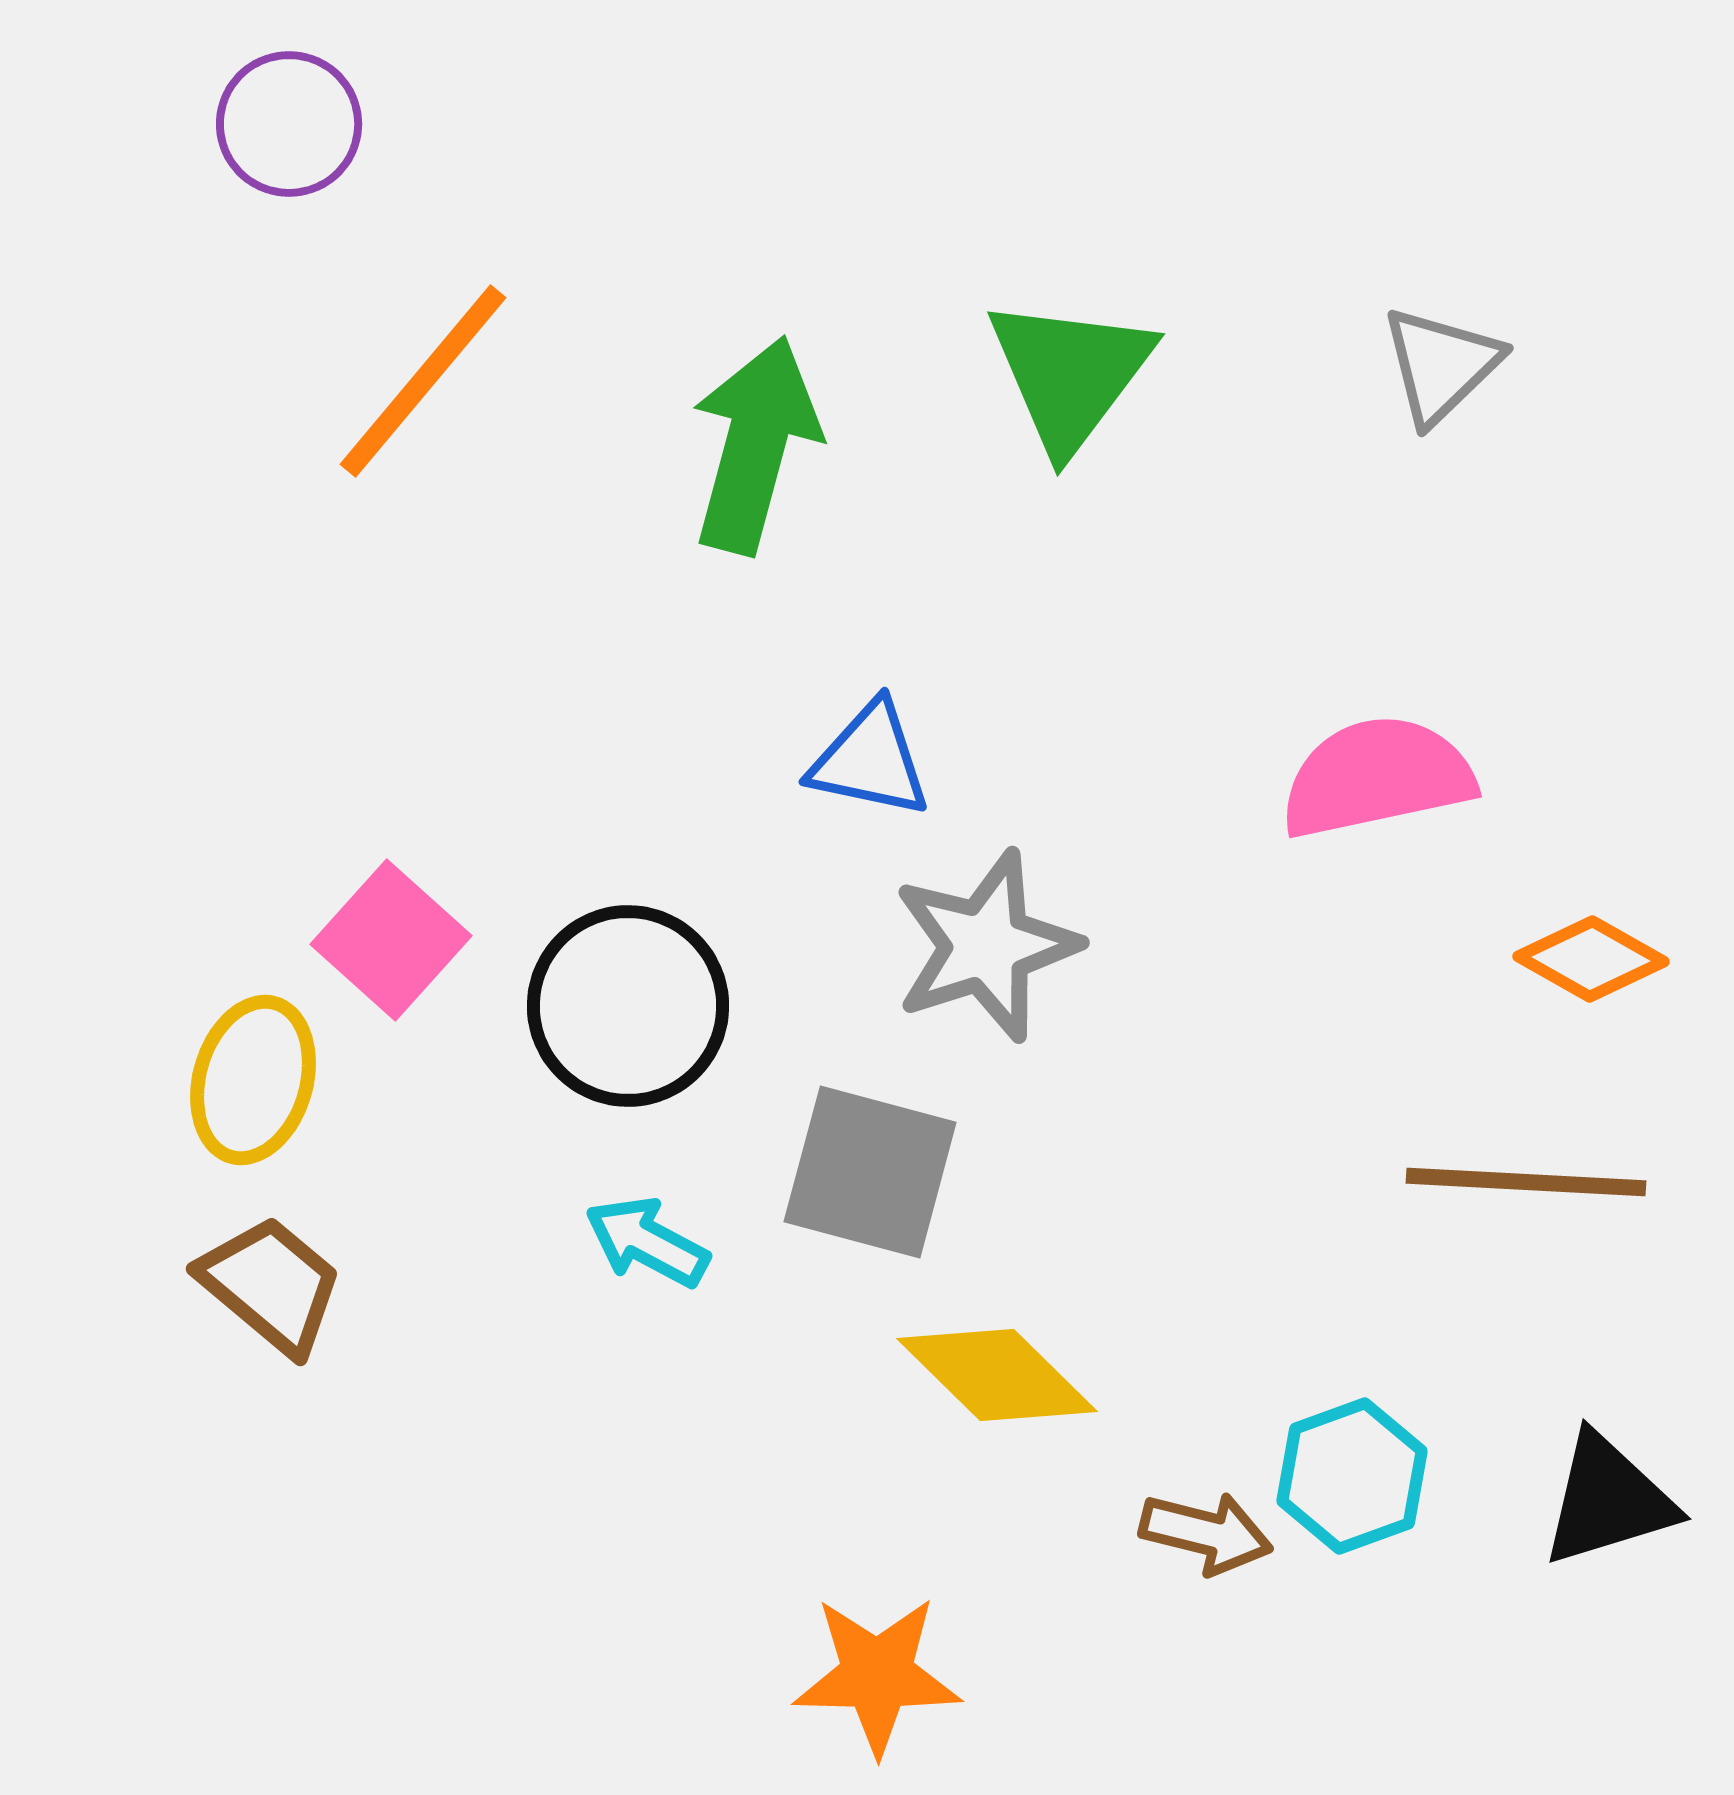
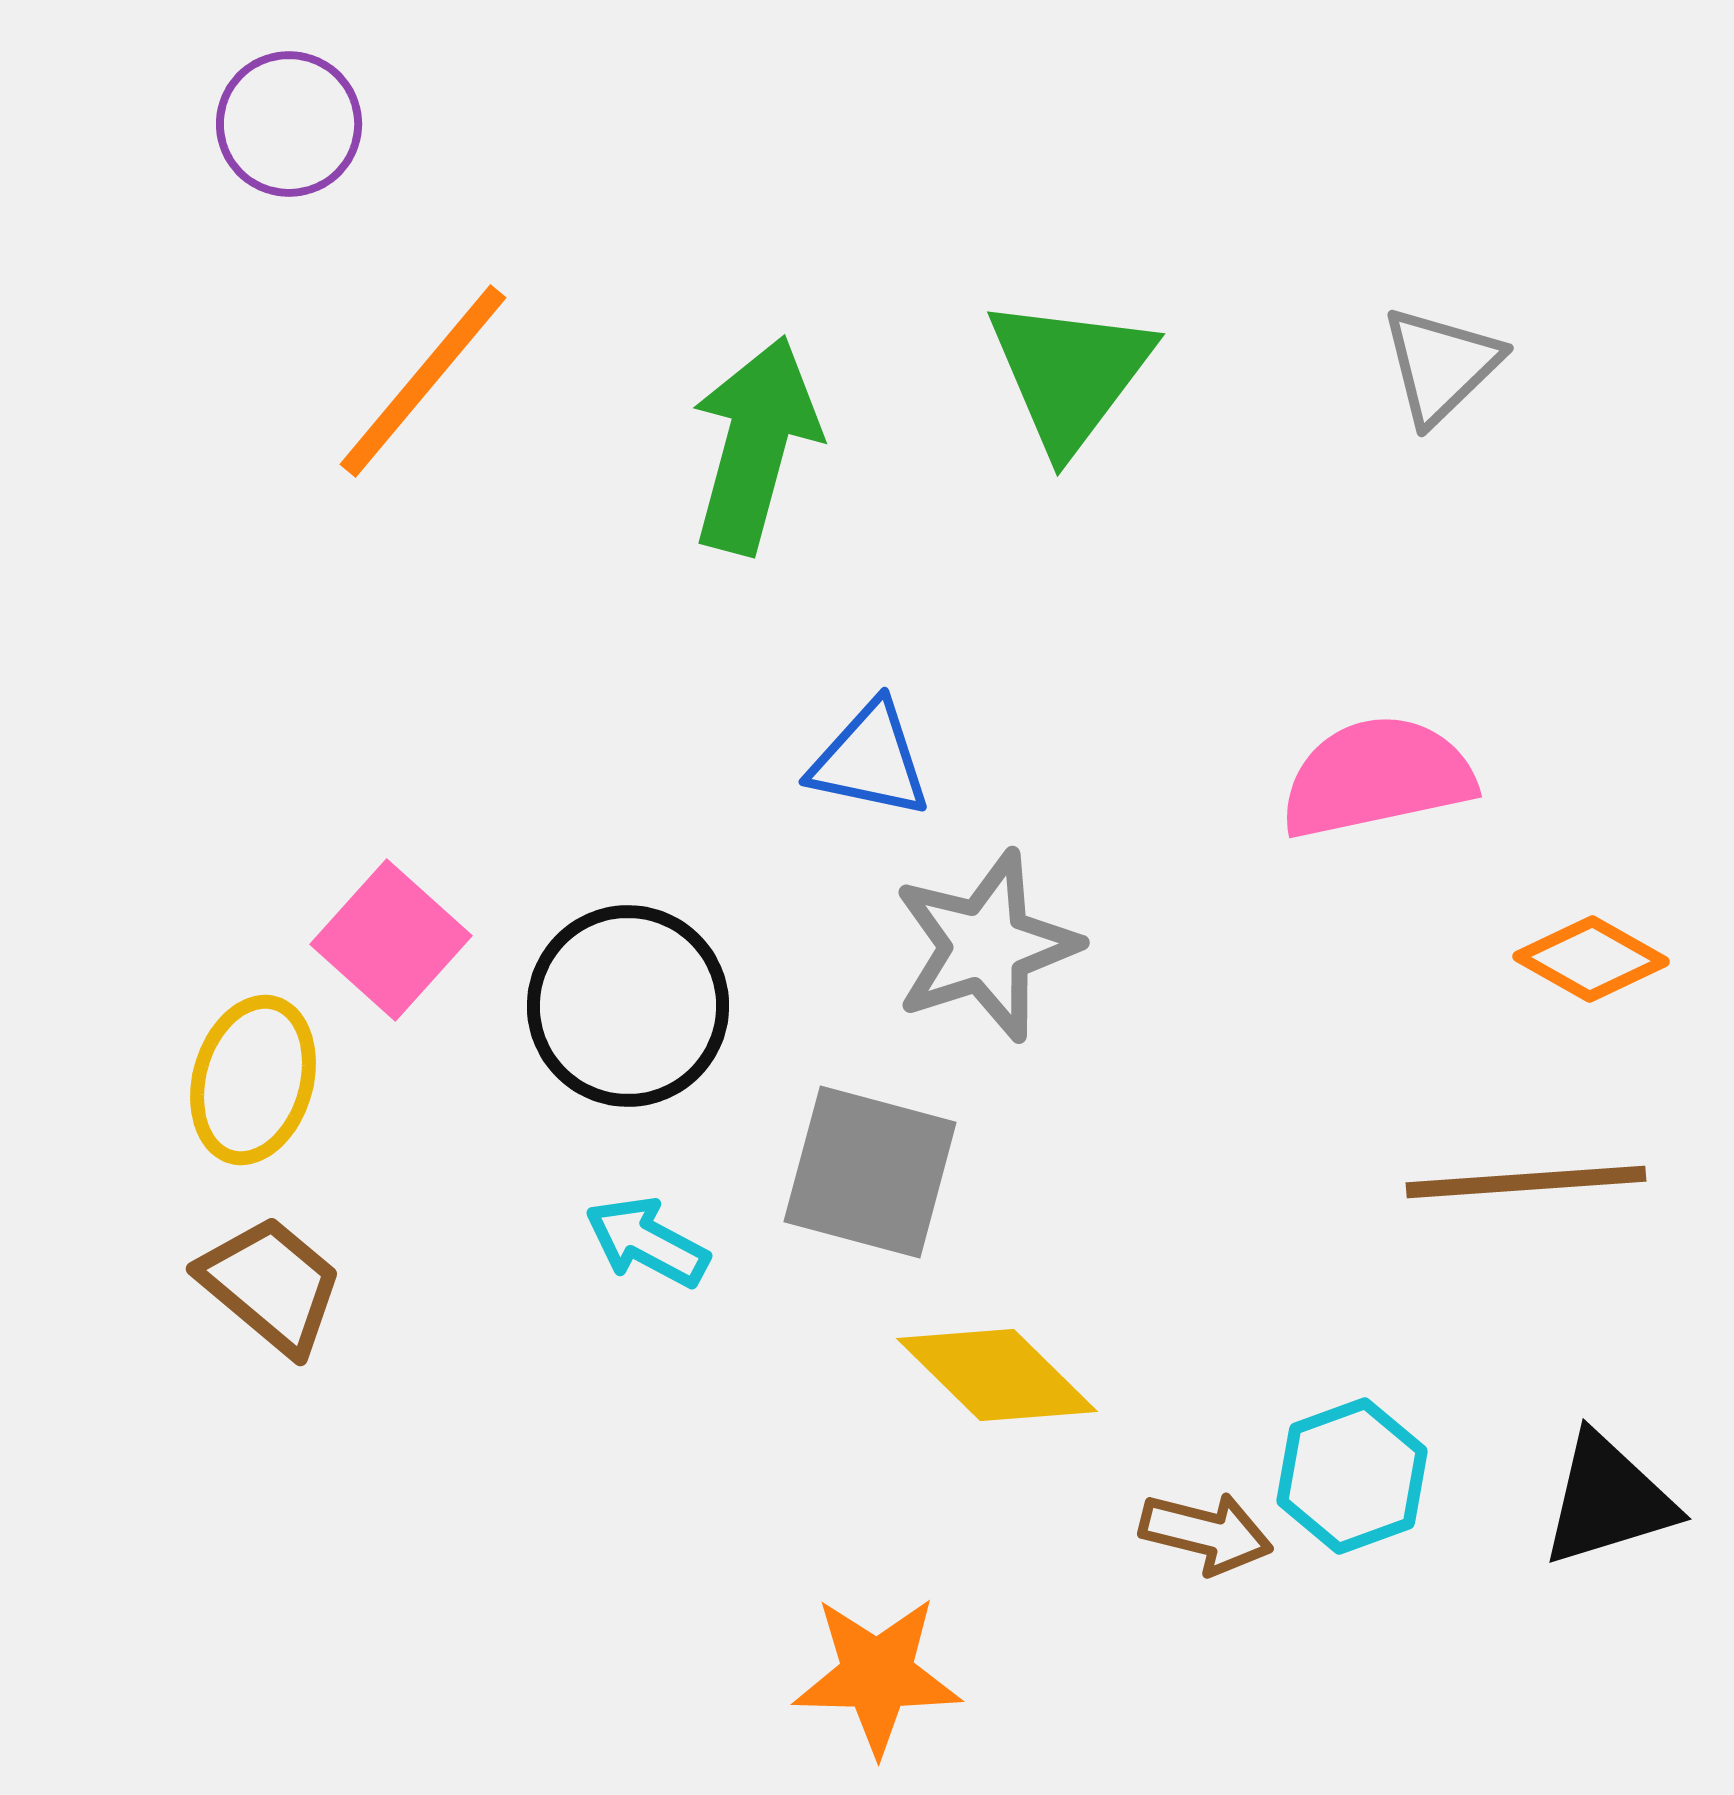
brown line: rotated 7 degrees counterclockwise
